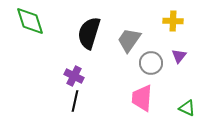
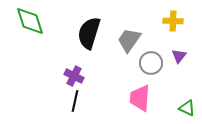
pink trapezoid: moved 2 px left
